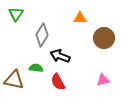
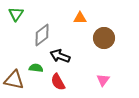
gray diamond: rotated 20 degrees clockwise
pink triangle: rotated 40 degrees counterclockwise
